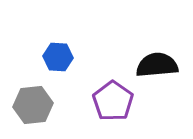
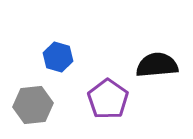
blue hexagon: rotated 12 degrees clockwise
purple pentagon: moved 5 px left, 2 px up
